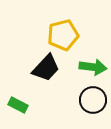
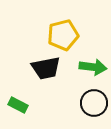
black trapezoid: rotated 36 degrees clockwise
black circle: moved 1 px right, 3 px down
